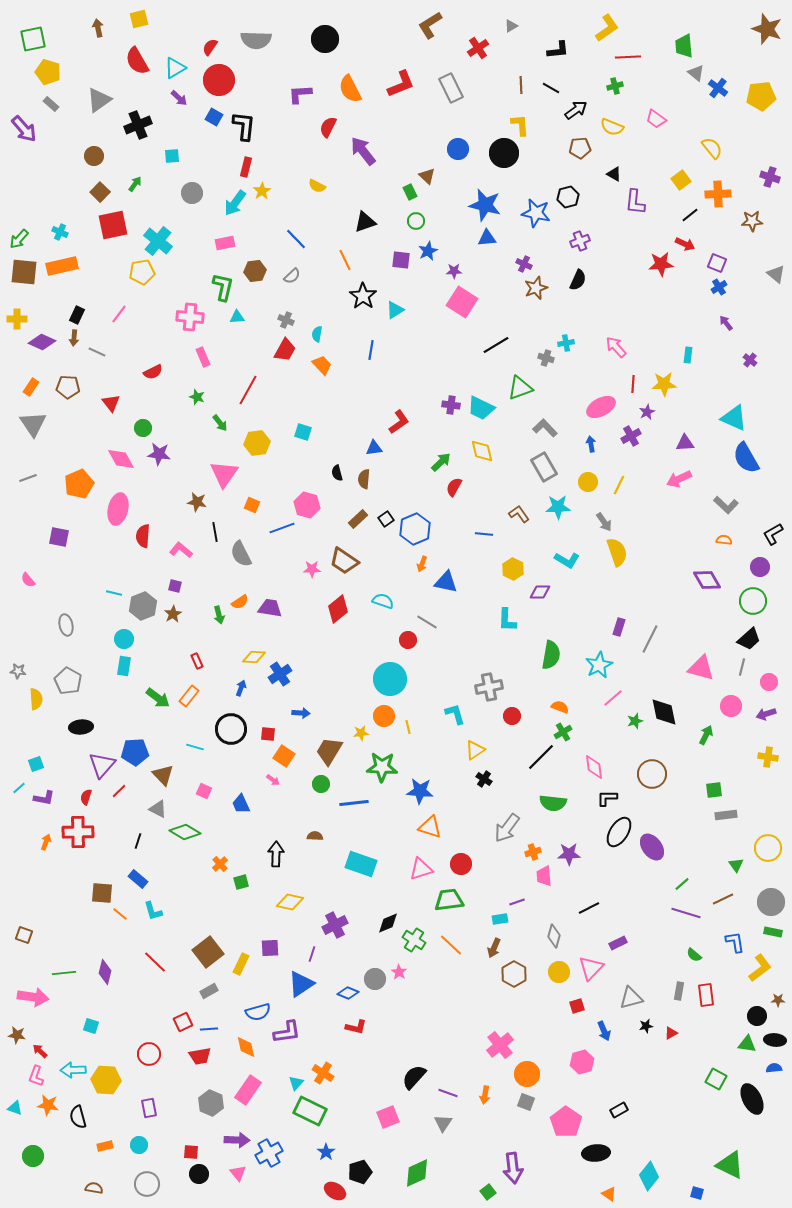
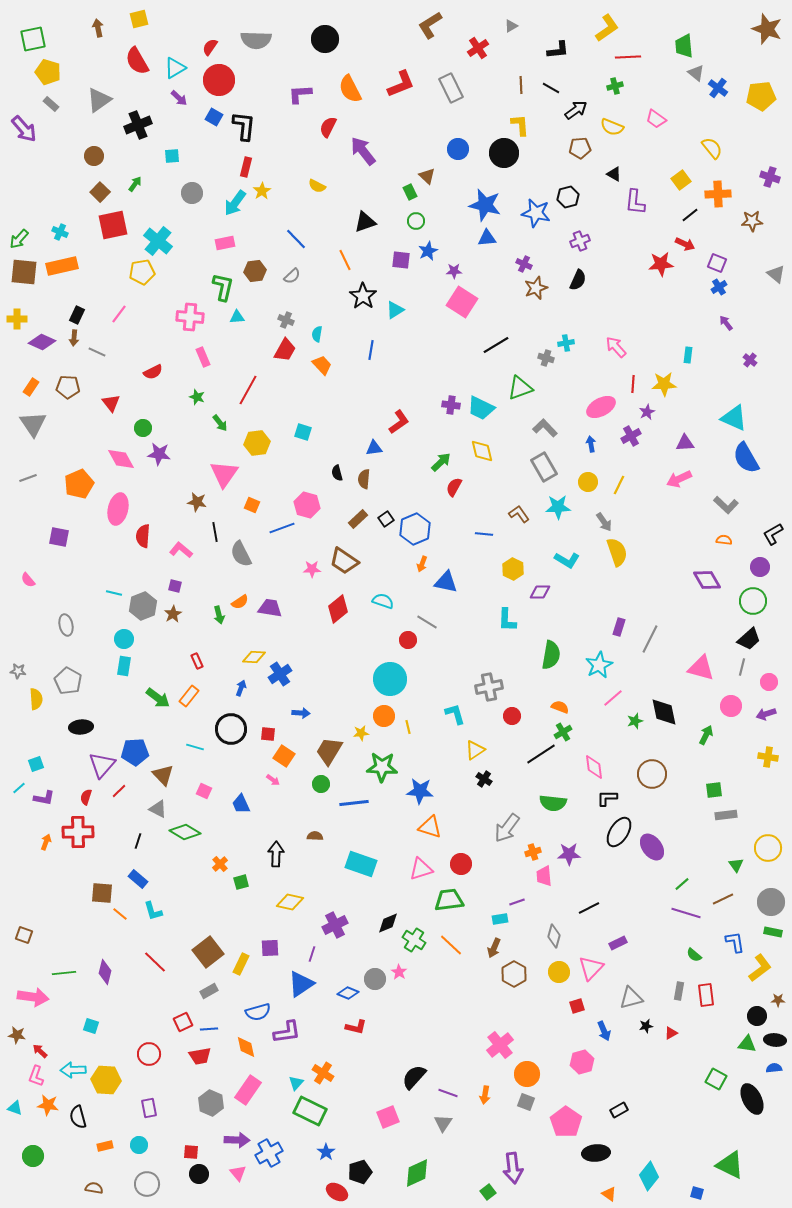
black line at (541, 757): moved 3 px up; rotated 12 degrees clockwise
red ellipse at (335, 1191): moved 2 px right, 1 px down
